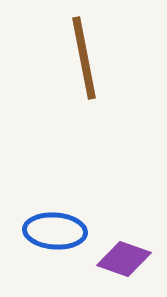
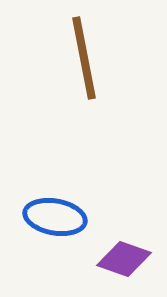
blue ellipse: moved 14 px up; rotated 6 degrees clockwise
